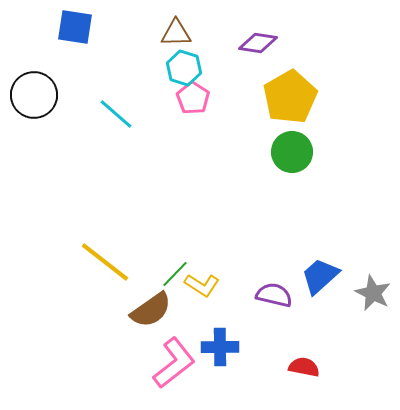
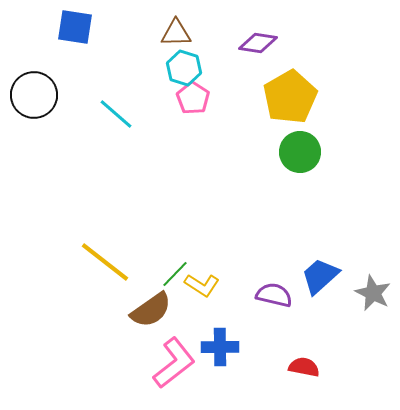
green circle: moved 8 px right
